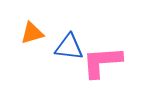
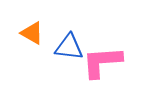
orange triangle: rotated 45 degrees clockwise
